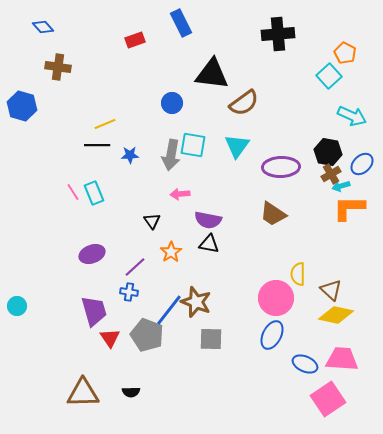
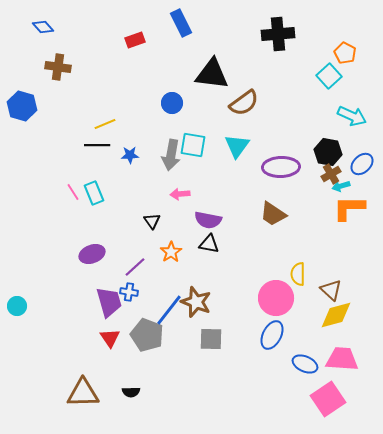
purple trapezoid at (94, 311): moved 15 px right, 9 px up
yellow diamond at (336, 315): rotated 28 degrees counterclockwise
